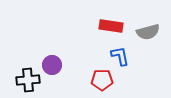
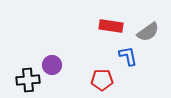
gray semicircle: rotated 20 degrees counterclockwise
blue L-shape: moved 8 px right
